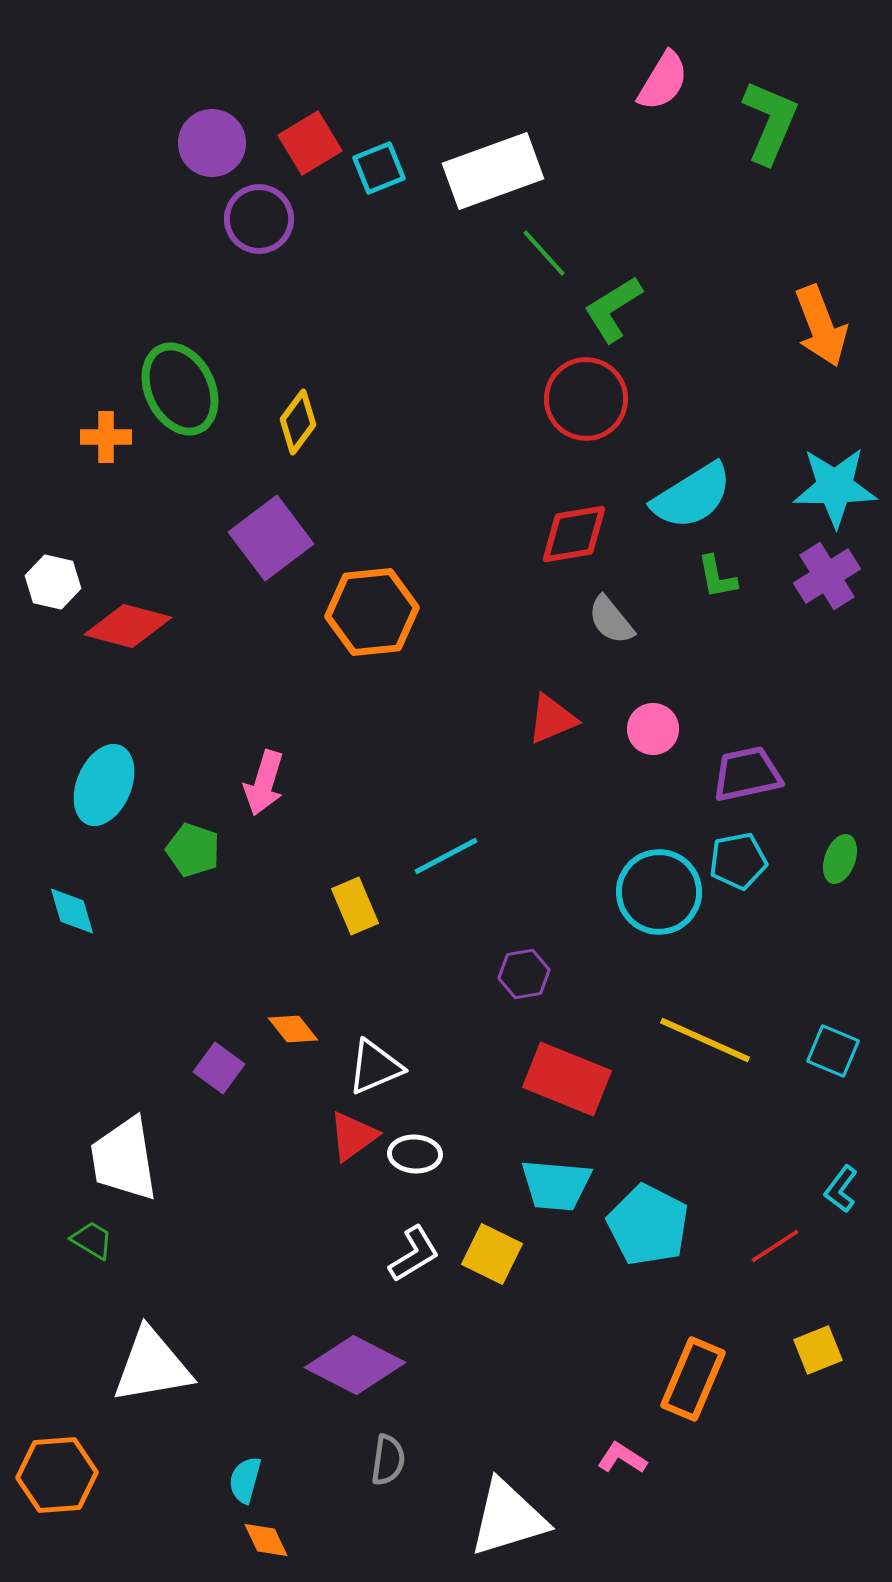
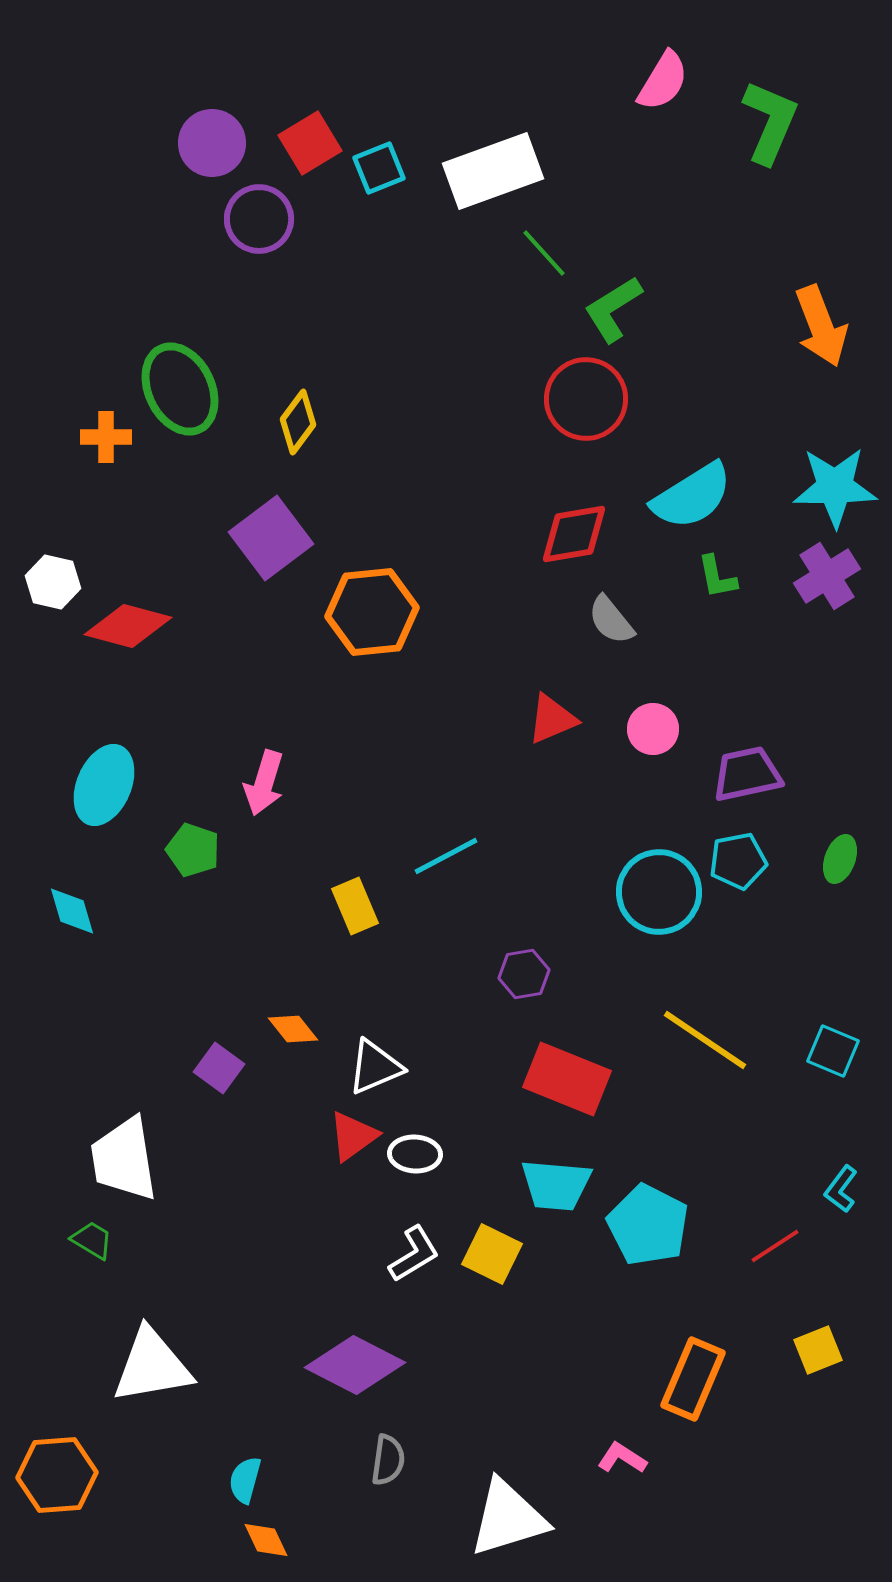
yellow line at (705, 1040): rotated 10 degrees clockwise
